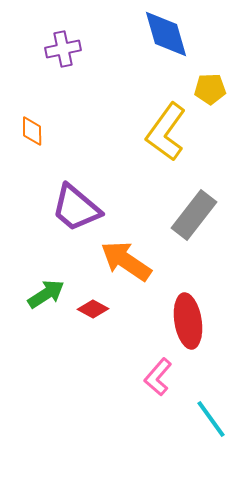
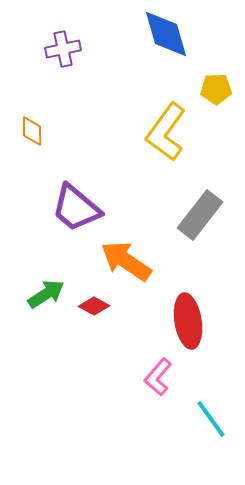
yellow pentagon: moved 6 px right
gray rectangle: moved 6 px right
red diamond: moved 1 px right, 3 px up
